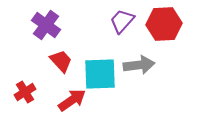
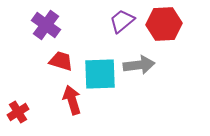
purple trapezoid: rotated 8 degrees clockwise
red trapezoid: rotated 30 degrees counterclockwise
red cross: moved 7 px left, 20 px down
red arrow: rotated 72 degrees counterclockwise
